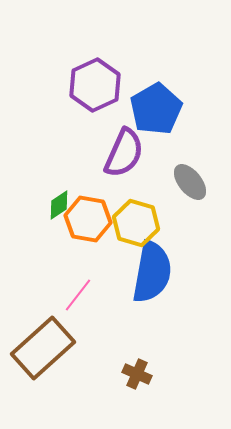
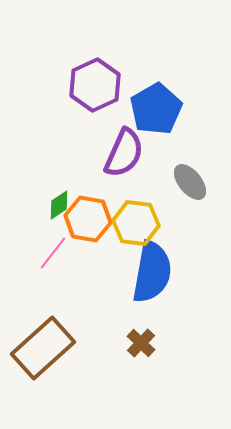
yellow hexagon: rotated 9 degrees counterclockwise
pink line: moved 25 px left, 42 px up
brown cross: moved 4 px right, 31 px up; rotated 20 degrees clockwise
